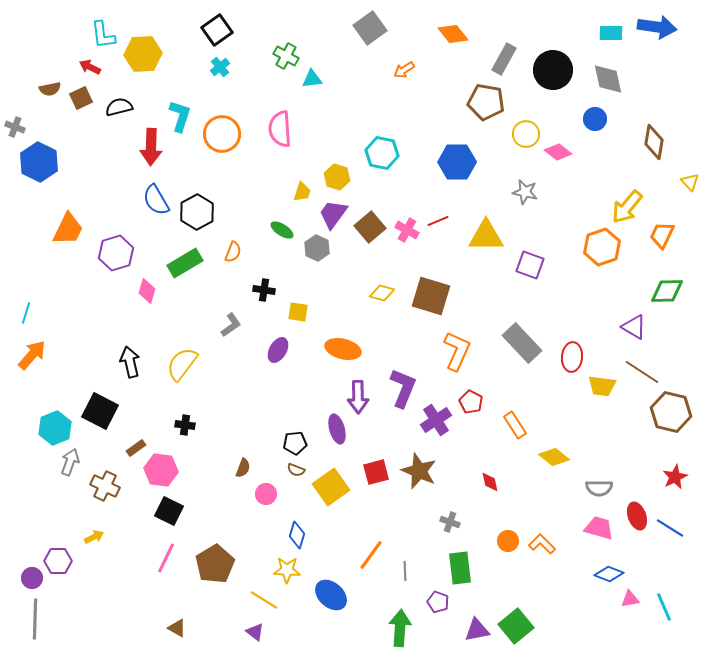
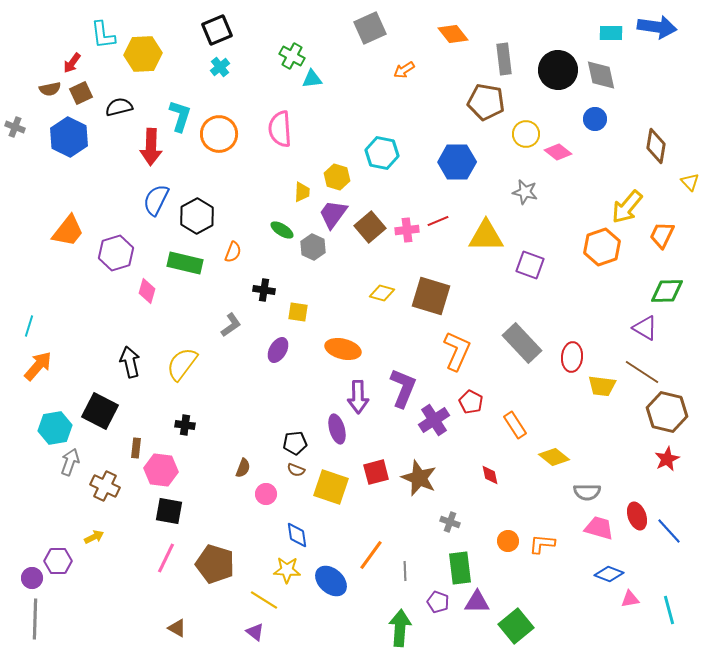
gray square at (370, 28): rotated 12 degrees clockwise
black square at (217, 30): rotated 12 degrees clockwise
green cross at (286, 56): moved 6 px right
gray rectangle at (504, 59): rotated 36 degrees counterclockwise
red arrow at (90, 67): moved 18 px left, 4 px up; rotated 80 degrees counterclockwise
black circle at (553, 70): moved 5 px right
gray diamond at (608, 79): moved 7 px left, 4 px up
brown square at (81, 98): moved 5 px up
orange circle at (222, 134): moved 3 px left
brown diamond at (654, 142): moved 2 px right, 4 px down
blue hexagon at (39, 162): moved 30 px right, 25 px up
yellow trapezoid at (302, 192): rotated 15 degrees counterclockwise
blue semicircle at (156, 200): rotated 56 degrees clockwise
black hexagon at (197, 212): moved 4 px down
orange trapezoid at (68, 229): moved 2 px down; rotated 12 degrees clockwise
pink cross at (407, 230): rotated 35 degrees counterclockwise
gray hexagon at (317, 248): moved 4 px left, 1 px up
green rectangle at (185, 263): rotated 44 degrees clockwise
cyan line at (26, 313): moved 3 px right, 13 px down
purple triangle at (634, 327): moved 11 px right, 1 px down
orange arrow at (32, 355): moved 6 px right, 11 px down
brown hexagon at (671, 412): moved 4 px left
purple cross at (436, 420): moved 2 px left
cyan hexagon at (55, 428): rotated 12 degrees clockwise
brown rectangle at (136, 448): rotated 48 degrees counterclockwise
brown star at (419, 471): moved 7 px down
red star at (675, 477): moved 8 px left, 18 px up
red diamond at (490, 482): moved 7 px up
yellow square at (331, 487): rotated 36 degrees counterclockwise
gray semicircle at (599, 488): moved 12 px left, 4 px down
black square at (169, 511): rotated 16 degrees counterclockwise
blue line at (670, 528): moved 1 px left, 3 px down; rotated 16 degrees clockwise
blue diamond at (297, 535): rotated 24 degrees counterclockwise
orange L-shape at (542, 544): rotated 40 degrees counterclockwise
brown pentagon at (215, 564): rotated 24 degrees counterclockwise
blue ellipse at (331, 595): moved 14 px up
cyan line at (664, 607): moved 5 px right, 3 px down; rotated 8 degrees clockwise
purple triangle at (477, 630): moved 28 px up; rotated 12 degrees clockwise
